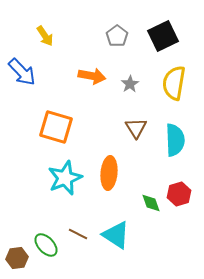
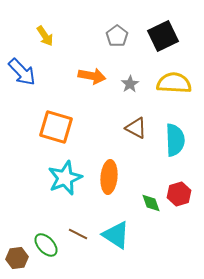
yellow semicircle: rotated 84 degrees clockwise
brown triangle: rotated 30 degrees counterclockwise
orange ellipse: moved 4 px down
